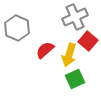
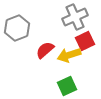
gray hexagon: rotated 15 degrees clockwise
red square: moved 3 px left; rotated 24 degrees clockwise
yellow arrow: rotated 55 degrees clockwise
green square: moved 8 px left, 7 px down
